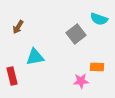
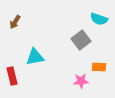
brown arrow: moved 3 px left, 5 px up
gray square: moved 5 px right, 6 px down
orange rectangle: moved 2 px right
